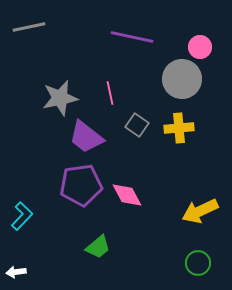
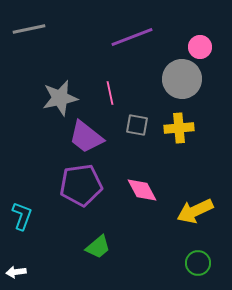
gray line: moved 2 px down
purple line: rotated 33 degrees counterclockwise
gray square: rotated 25 degrees counterclockwise
pink diamond: moved 15 px right, 5 px up
yellow arrow: moved 5 px left
cyan L-shape: rotated 24 degrees counterclockwise
